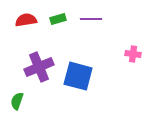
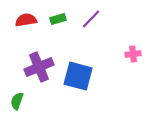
purple line: rotated 45 degrees counterclockwise
pink cross: rotated 14 degrees counterclockwise
